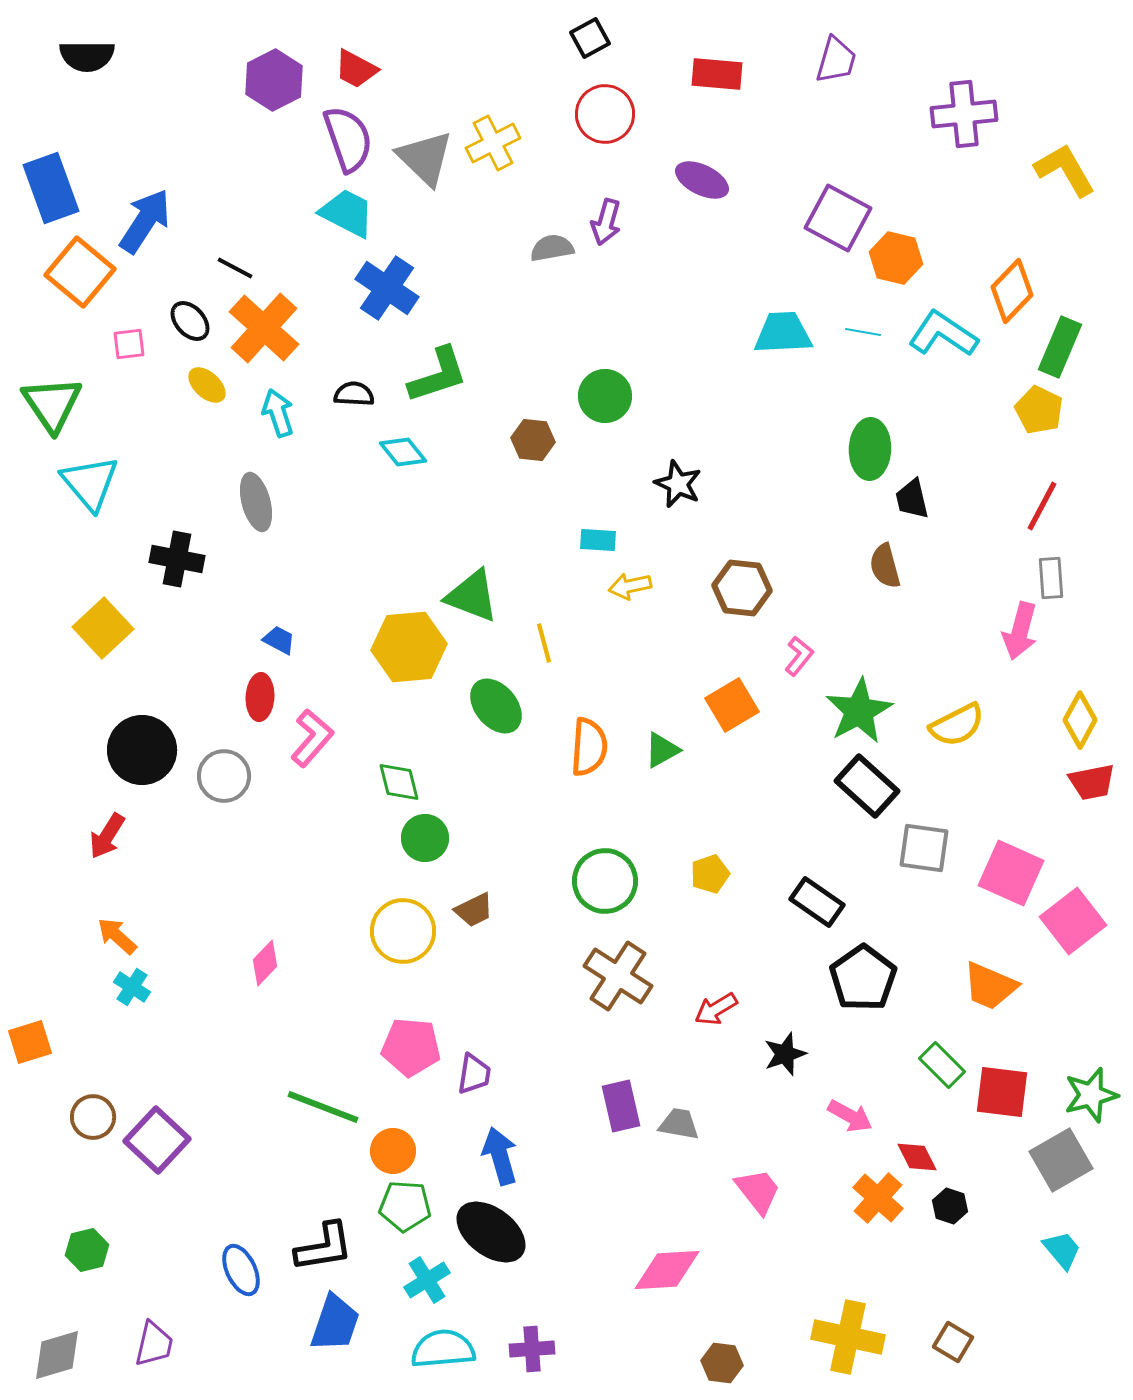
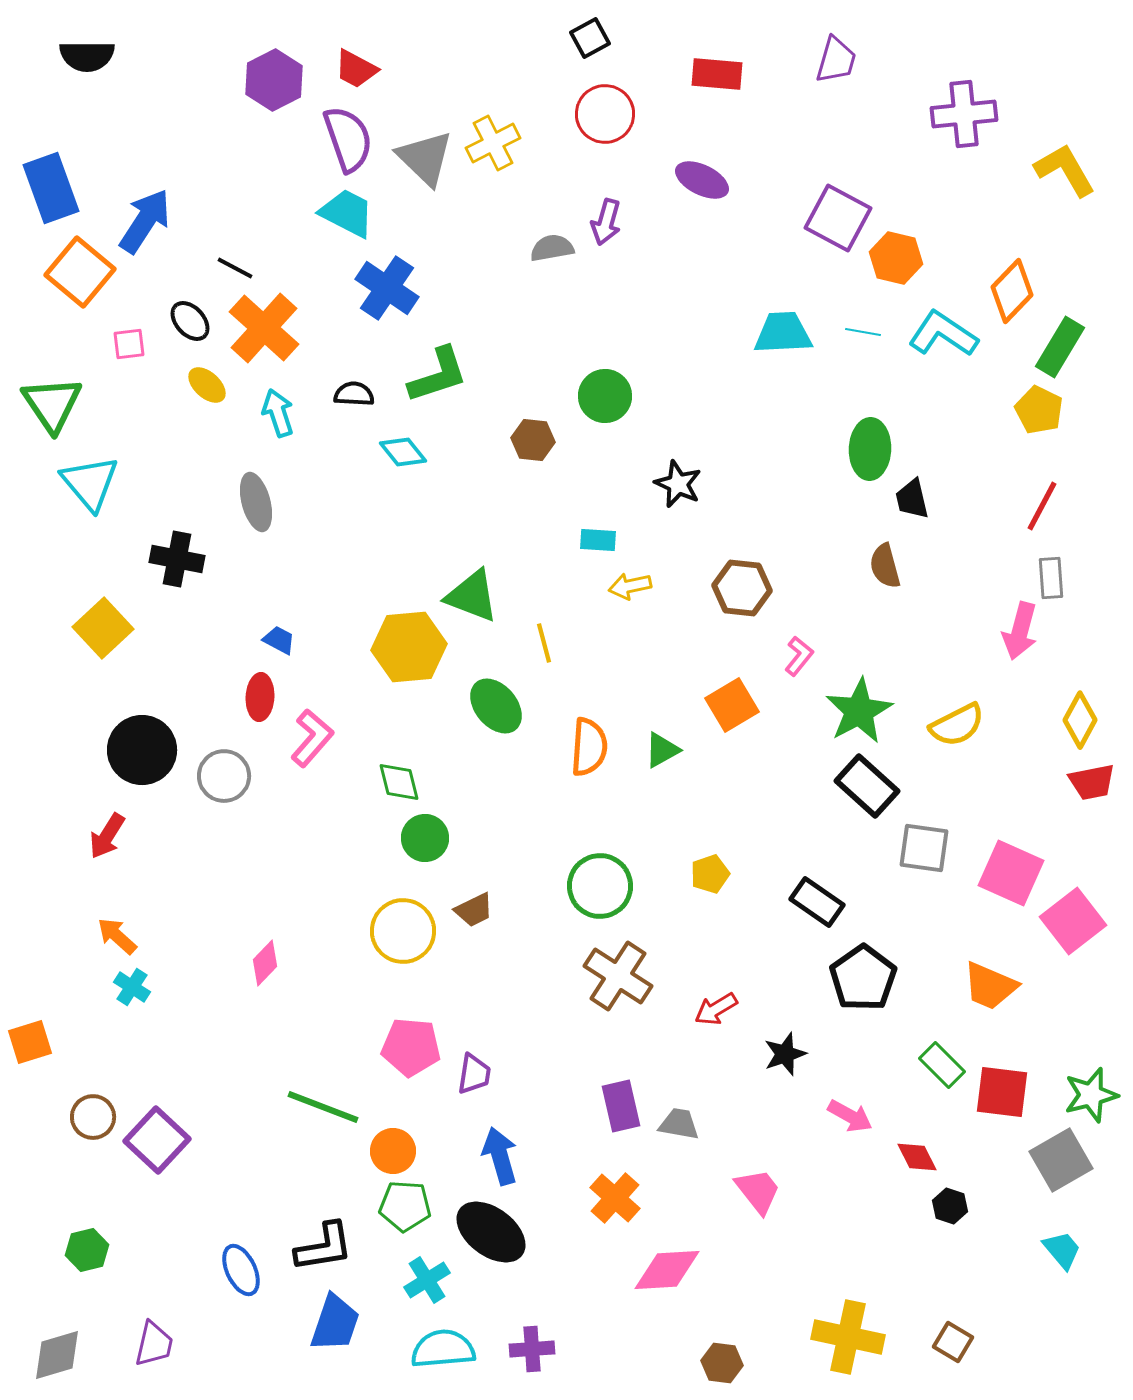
green rectangle at (1060, 347): rotated 8 degrees clockwise
green circle at (605, 881): moved 5 px left, 5 px down
orange cross at (878, 1198): moved 263 px left
